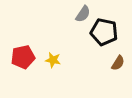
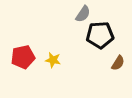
black pentagon: moved 4 px left, 3 px down; rotated 16 degrees counterclockwise
